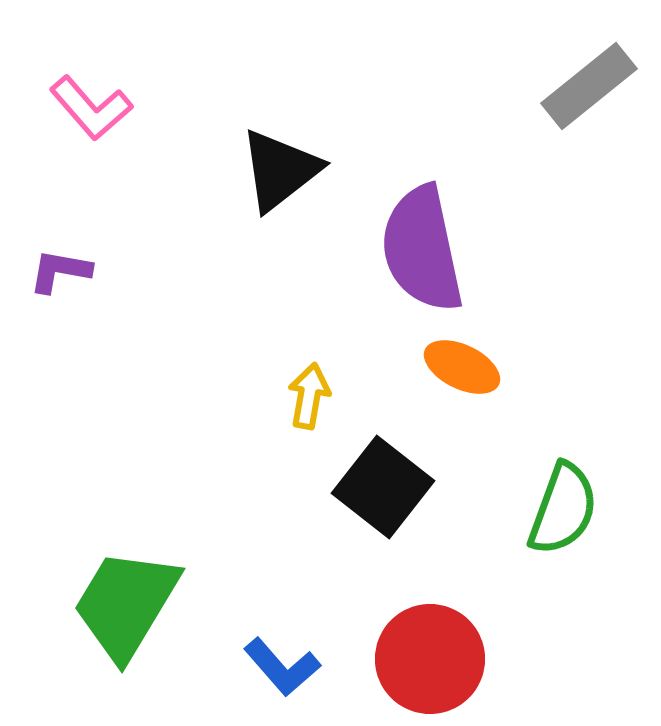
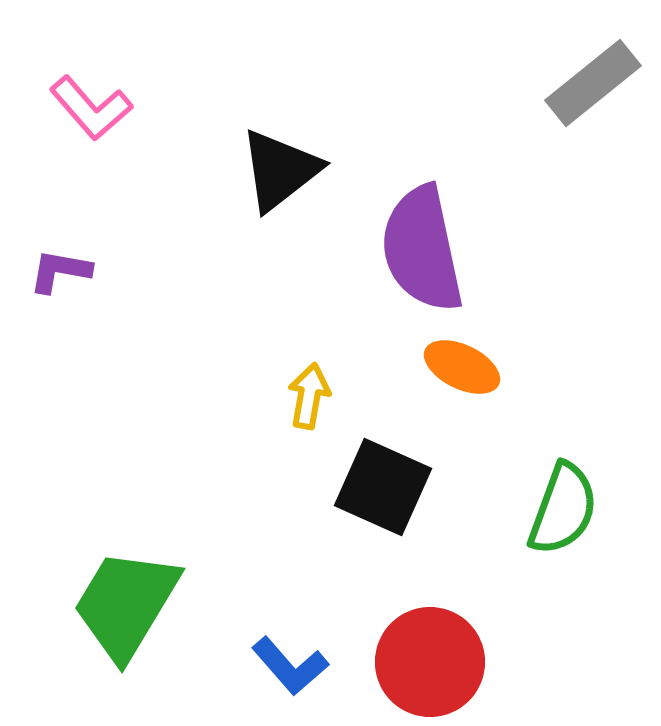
gray rectangle: moved 4 px right, 3 px up
black square: rotated 14 degrees counterclockwise
red circle: moved 3 px down
blue L-shape: moved 8 px right, 1 px up
